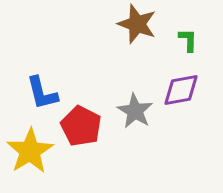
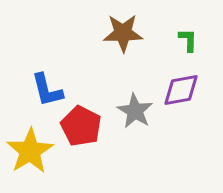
brown star: moved 14 px left, 9 px down; rotated 21 degrees counterclockwise
blue L-shape: moved 5 px right, 3 px up
